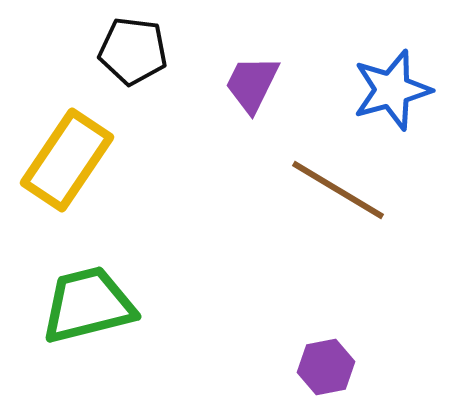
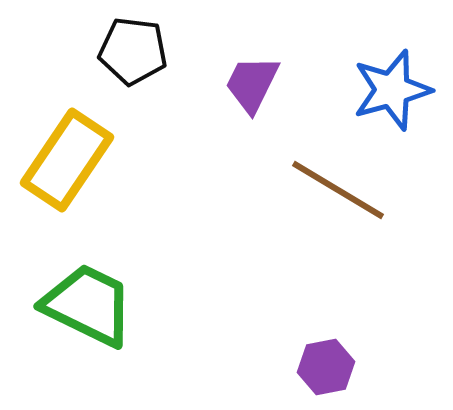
green trapezoid: rotated 40 degrees clockwise
